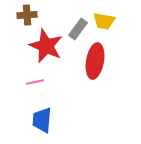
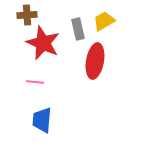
yellow trapezoid: rotated 140 degrees clockwise
gray rectangle: rotated 50 degrees counterclockwise
red star: moved 3 px left, 3 px up
pink line: rotated 18 degrees clockwise
